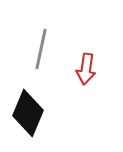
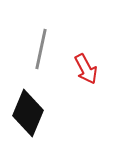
red arrow: rotated 36 degrees counterclockwise
